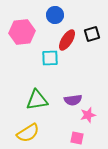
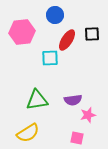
black square: rotated 14 degrees clockwise
